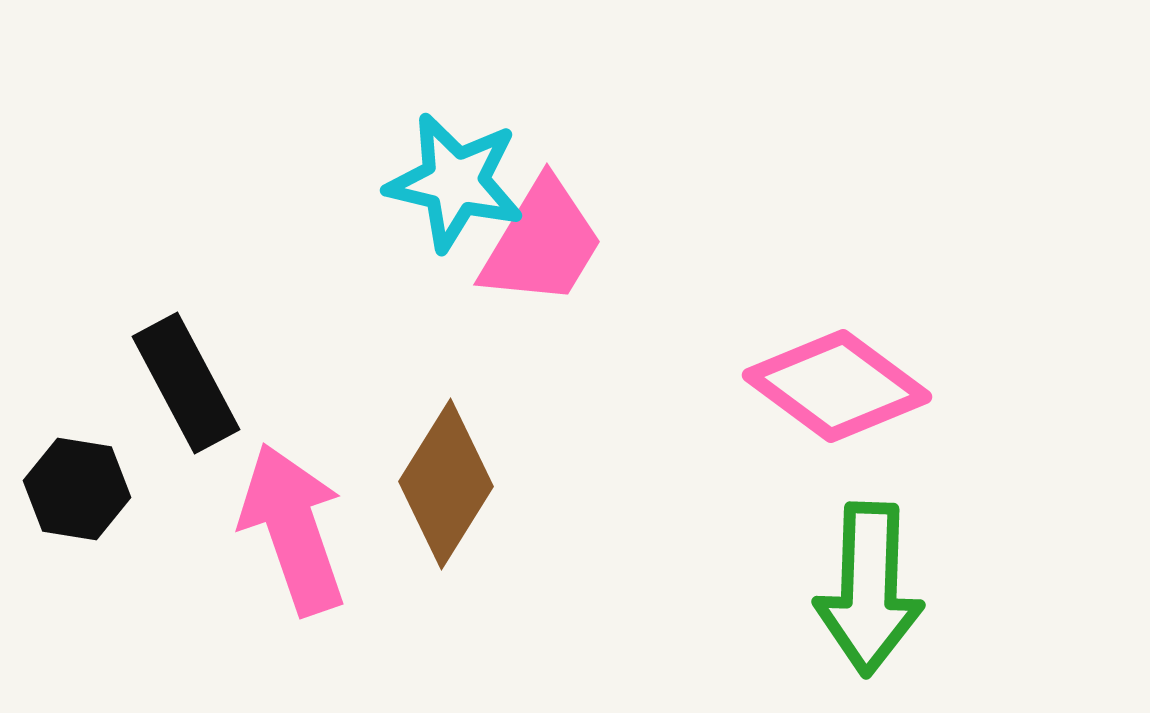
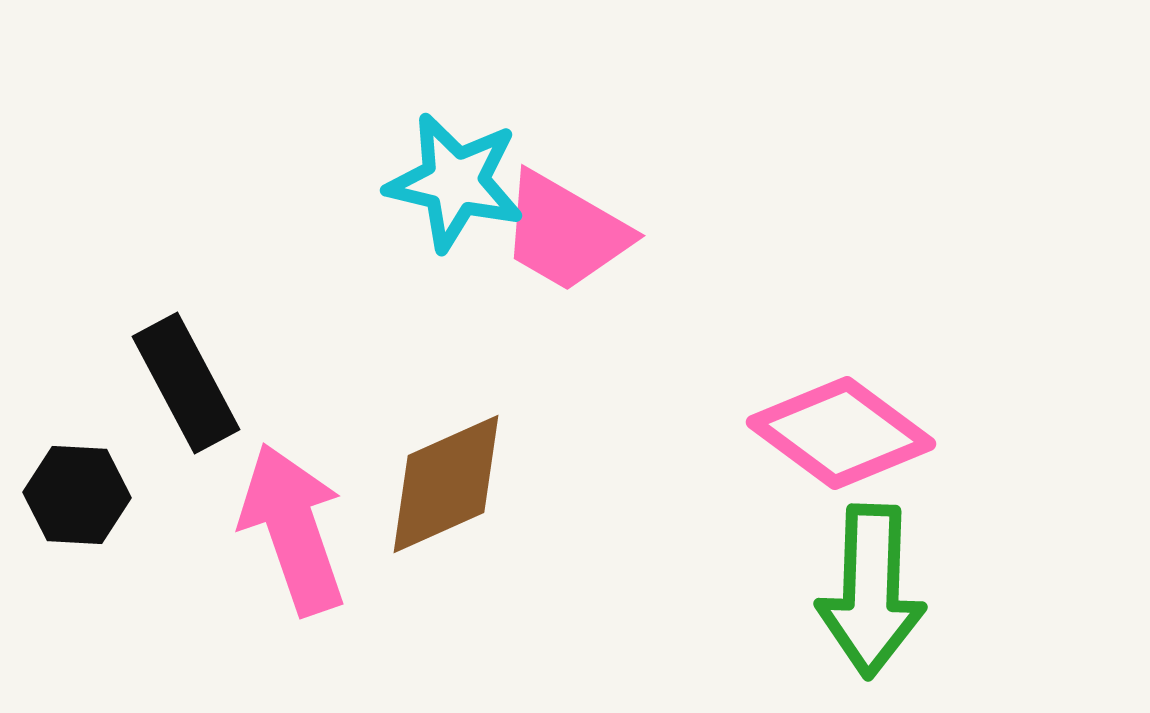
pink trapezoid: moved 23 px right, 11 px up; rotated 89 degrees clockwise
pink diamond: moved 4 px right, 47 px down
brown diamond: rotated 34 degrees clockwise
black hexagon: moved 6 px down; rotated 6 degrees counterclockwise
green arrow: moved 2 px right, 2 px down
